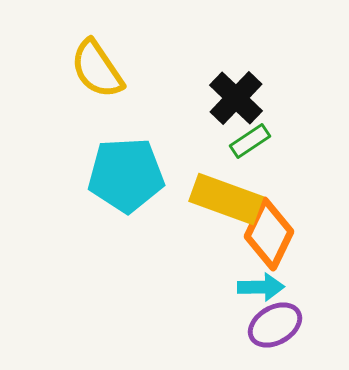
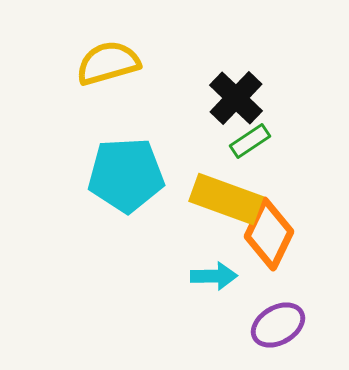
yellow semicircle: moved 11 px right, 6 px up; rotated 108 degrees clockwise
cyan arrow: moved 47 px left, 11 px up
purple ellipse: moved 3 px right
